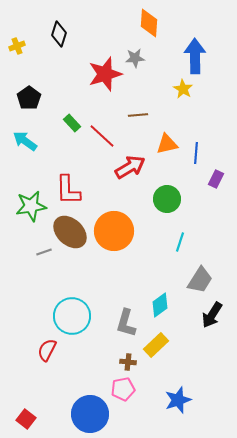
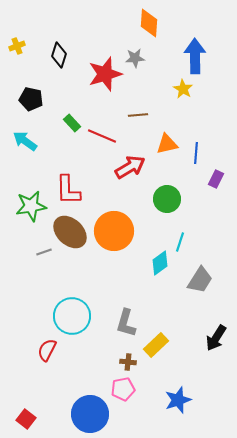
black diamond: moved 21 px down
black pentagon: moved 2 px right, 1 px down; rotated 25 degrees counterclockwise
red line: rotated 20 degrees counterclockwise
cyan diamond: moved 42 px up
black arrow: moved 4 px right, 23 px down
